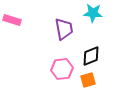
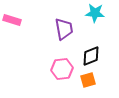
cyan star: moved 2 px right
